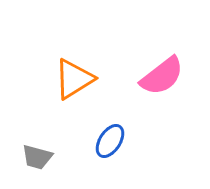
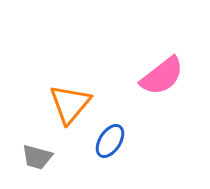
orange triangle: moved 4 px left, 25 px down; rotated 18 degrees counterclockwise
